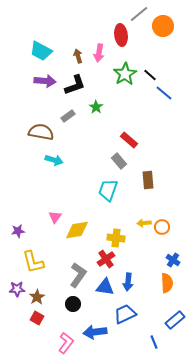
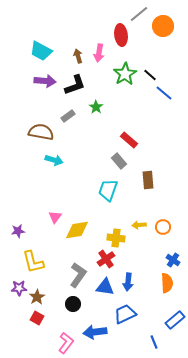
yellow arrow at (144, 223): moved 5 px left, 2 px down
orange circle at (162, 227): moved 1 px right
purple star at (17, 289): moved 2 px right, 1 px up
